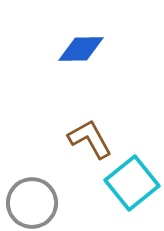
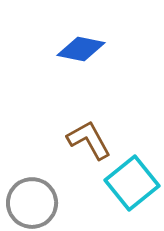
blue diamond: rotated 12 degrees clockwise
brown L-shape: moved 1 px left, 1 px down
